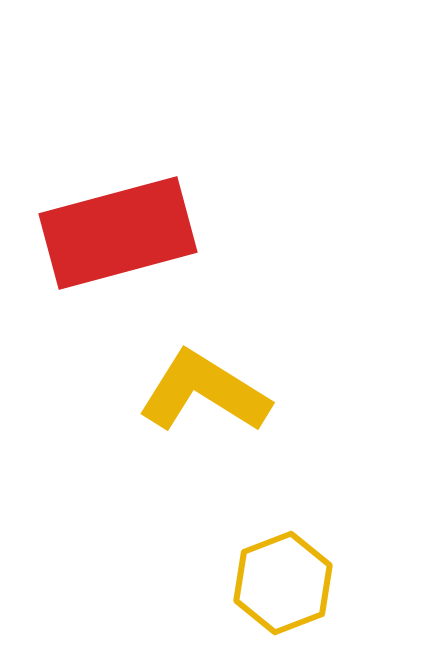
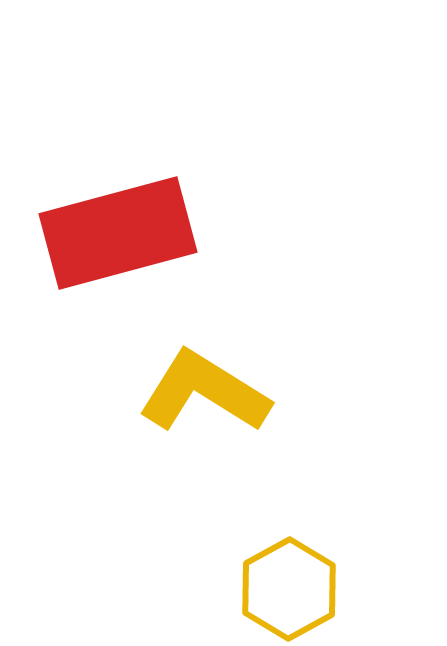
yellow hexagon: moved 6 px right, 6 px down; rotated 8 degrees counterclockwise
